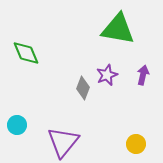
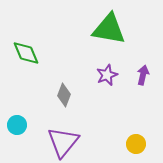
green triangle: moved 9 px left
gray diamond: moved 19 px left, 7 px down
